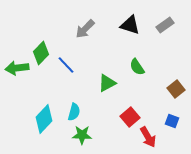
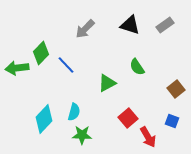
red square: moved 2 px left, 1 px down
